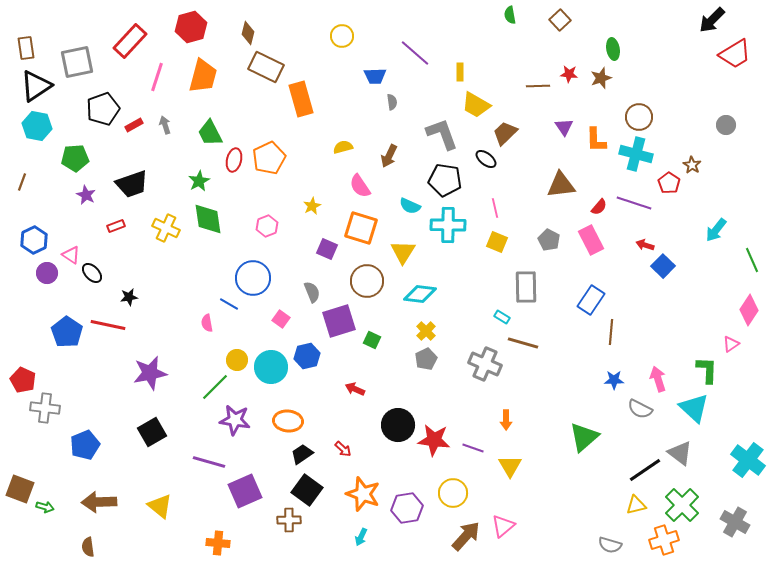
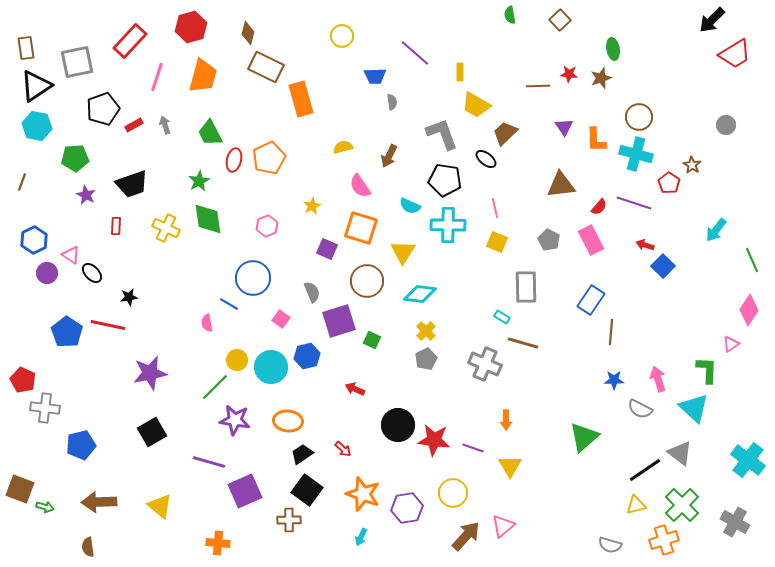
red rectangle at (116, 226): rotated 66 degrees counterclockwise
blue pentagon at (85, 445): moved 4 px left; rotated 8 degrees clockwise
